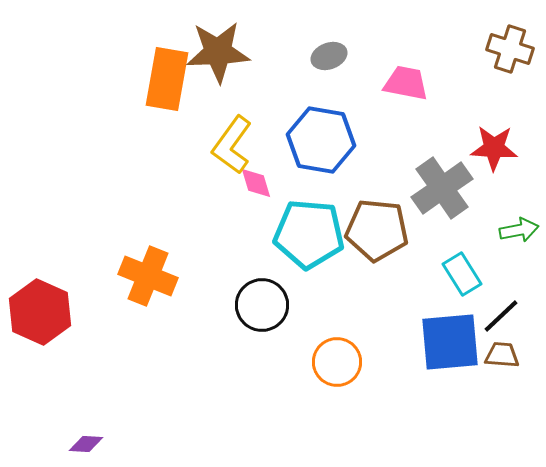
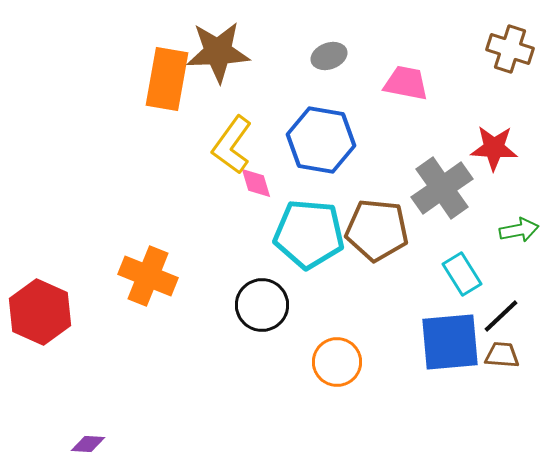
purple diamond: moved 2 px right
